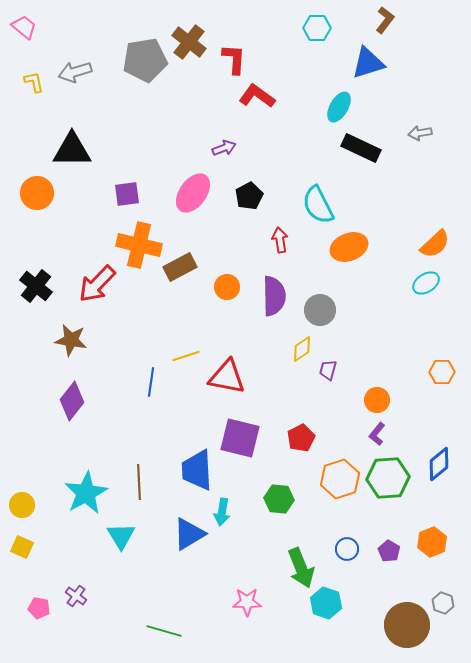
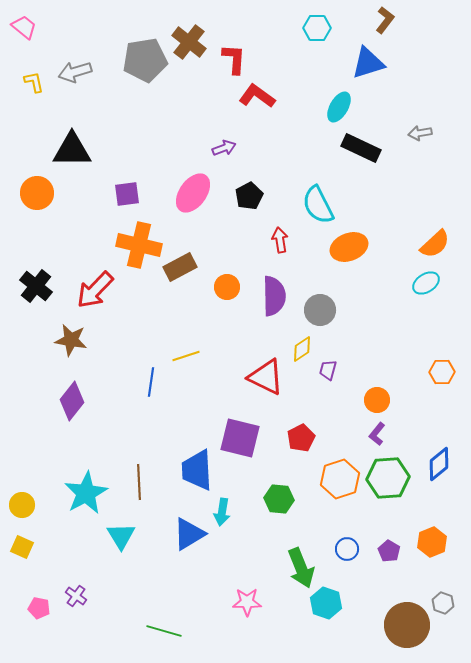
red arrow at (97, 284): moved 2 px left, 6 px down
red triangle at (227, 377): moved 39 px right; rotated 15 degrees clockwise
